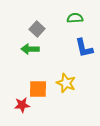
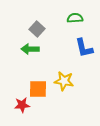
yellow star: moved 2 px left, 2 px up; rotated 12 degrees counterclockwise
